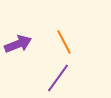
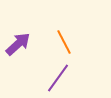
purple arrow: rotated 20 degrees counterclockwise
